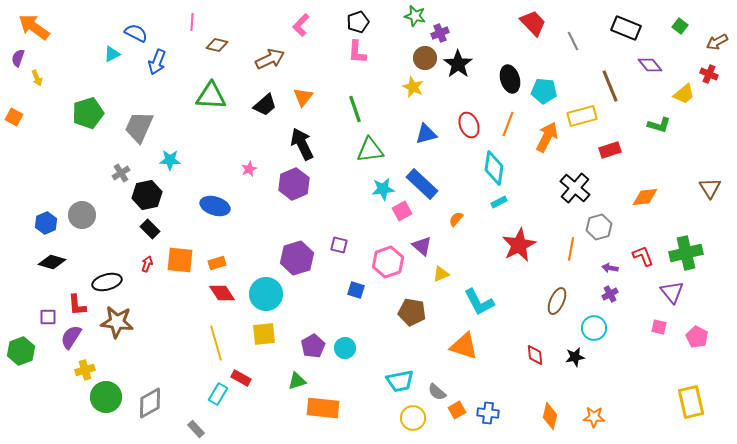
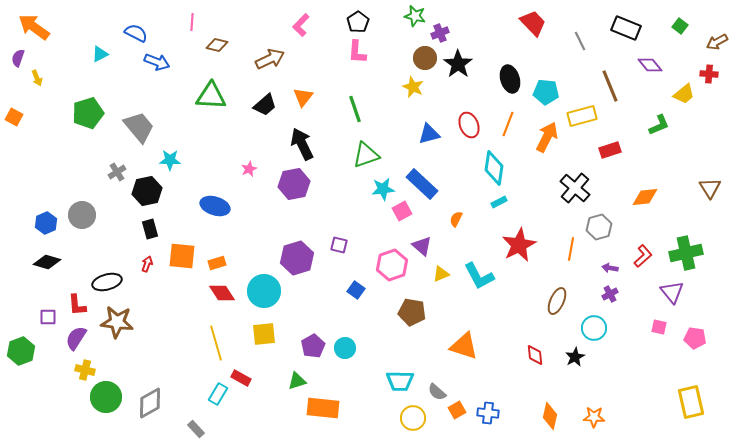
black pentagon at (358, 22): rotated 15 degrees counterclockwise
gray line at (573, 41): moved 7 px right
cyan triangle at (112, 54): moved 12 px left
blue arrow at (157, 62): rotated 90 degrees counterclockwise
red cross at (709, 74): rotated 18 degrees counterclockwise
cyan pentagon at (544, 91): moved 2 px right, 1 px down
green L-shape at (659, 125): rotated 40 degrees counterclockwise
gray trapezoid at (139, 127): rotated 116 degrees clockwise
blue triangle at (426, 134): moved 3 px right
green triangle at (370, 150): moved 4 px left, 5 px down; rotated 12 degrees counterclockwise
gray cross at (121, 173): moved 4 px left, 1 px up
purple hexagon at (294, 184): rotated 12 degrees clockwise
black hexagon at (147, 195): moved 4 px up
orange semicircle at (456, 219): rotated 14 degrees counterclockwise
black rectangle at (150, 229): rotated 30 degrees clockwise
red L-shape at (643, 256): rotated 70 degrees clockwise
orange square at (180, 260): moved 2 px right, 4 px up
black diamond at (52, 262): moved 5 px left
pink hexagon at (388, 262): moved 4 px right, 3 px down
blue square at (356, 290): rotated 18 degrees clockwise
cyan circle at (266, 294): moved 2 px left, 3 px up
cyan L-shape at (479, 302): moved 26 px up
purple semicircle at (71, 337): moved 5 px right, 1 px down
pink pentagon at (697, 337): moved 2 px left, 1 px down; rotated 20 degrees counterclockwise
black star at (575, 357): rotated 18 degrees counterclockwise
yellow cross at (85, 370): rotated 30 degrees clockwise
cyan trapezoid at (400, 381): rotated 12 degrees clockwise
